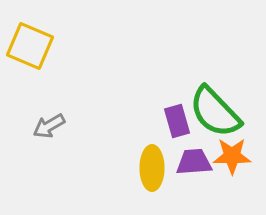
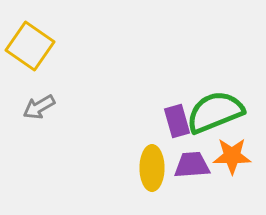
yellow square: rotated 12 degrees clockwise
green semicircle: rotated 112 degrees clockwise
gray arrow: moved 10 px left, 19 px up
purple trapezoid: moved 2 px left, 3 px down
